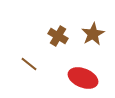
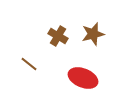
brown star: rotated 15 degrees clockwise
